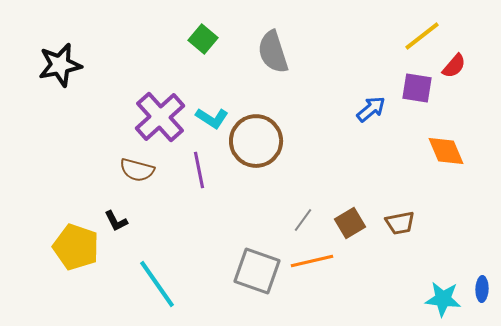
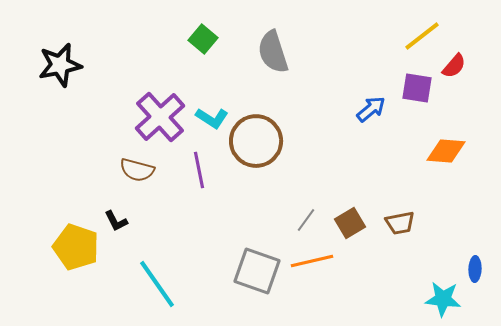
orange diamond: rotated 63 degrees counterclockwise
gray line: moved 3 px right
blue ellipse: moved 7 px left, 20 px up
